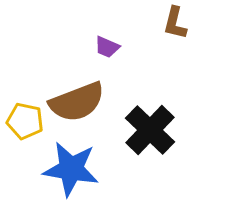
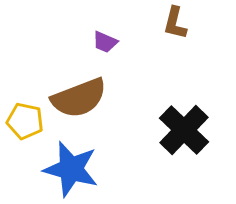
purple trapezoid: moved 2 px left, 5 px up
brown semicircle: moved 2 px right, 4 px up
black cross: moved 34 px right
blue star: rotated 6 degrees clockwise
